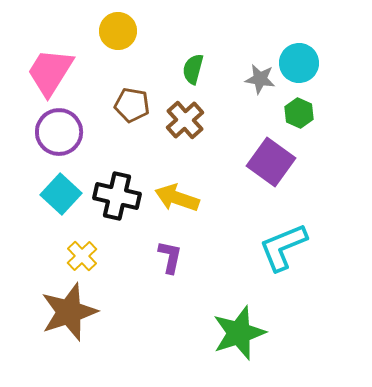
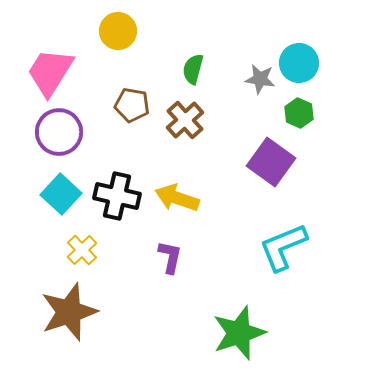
yellow cross: moved 6 px up
